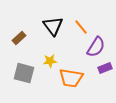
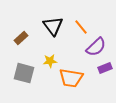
brown rectangle: moved 2 px right
purple semicircle: rotated 15 degrees clockwise
